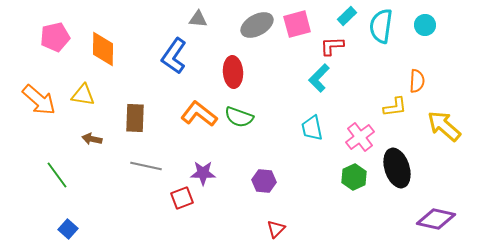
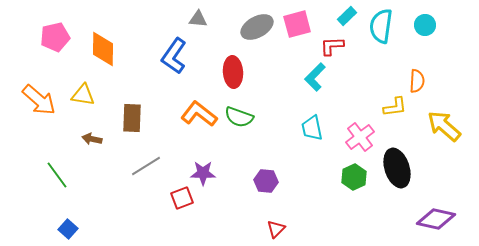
gray ellipse: moved 2 px down
cyan L-shape: moved 4 px left, 1 px up
brown rectangle: moved 3 px left
gray line: rotated 44 degrees counterclockwise
purple hexagon: moved 2 px right
